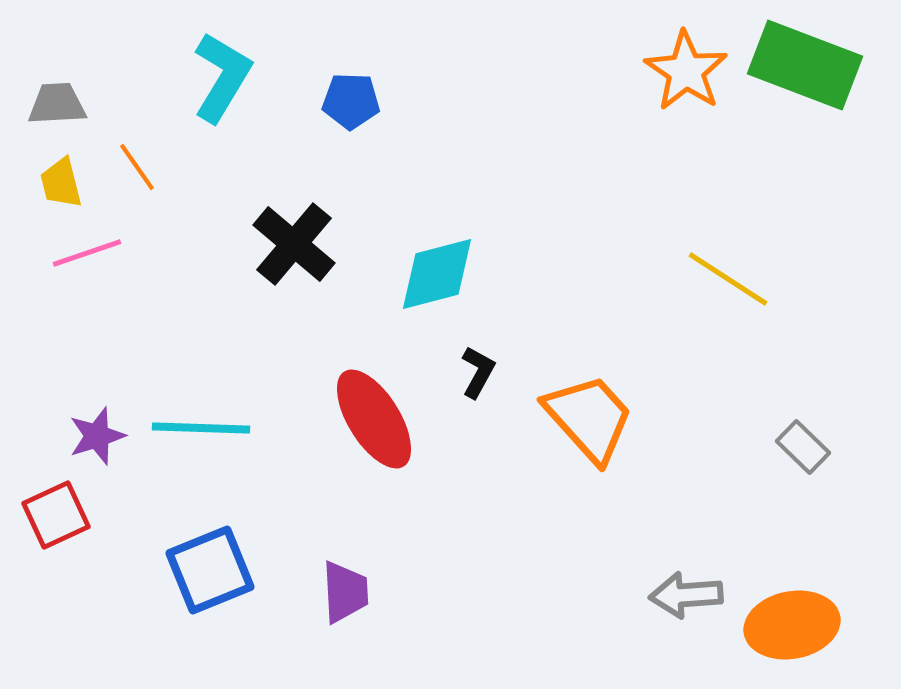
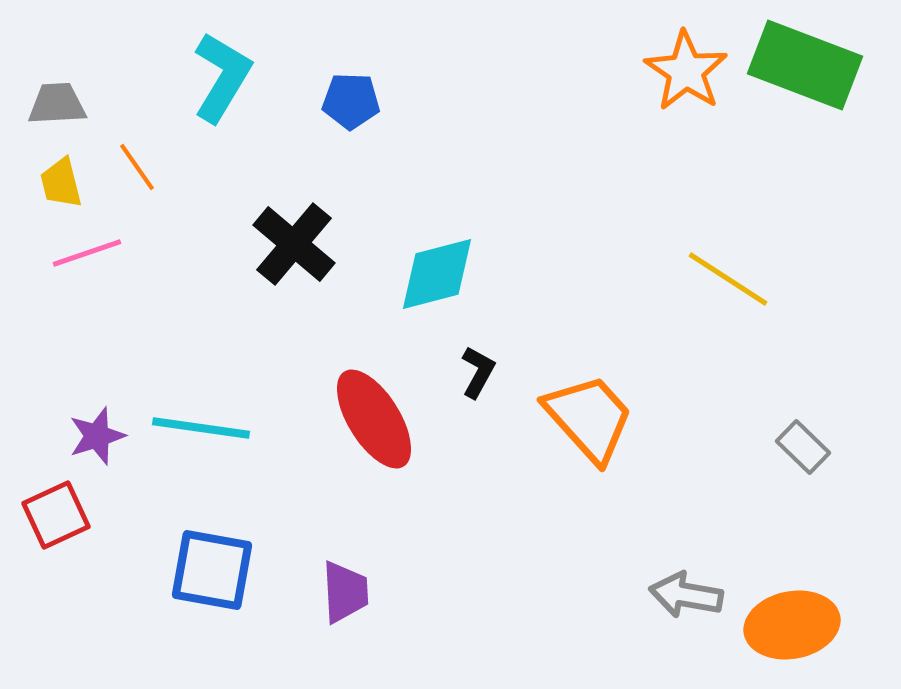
cyan line: rotated 6 degrees clockwise
blue square: moved 2 px right; rotated 32 degrees clockwise
gray arrow: rotated 14 degrees clockwise
